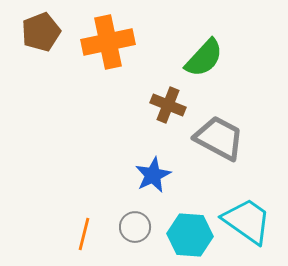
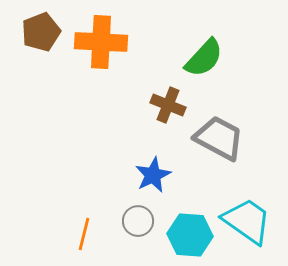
orange cross: moved 7 px left; rotated 15 degrees clockwise
gray circle: moved 3 px right, 6 px up
